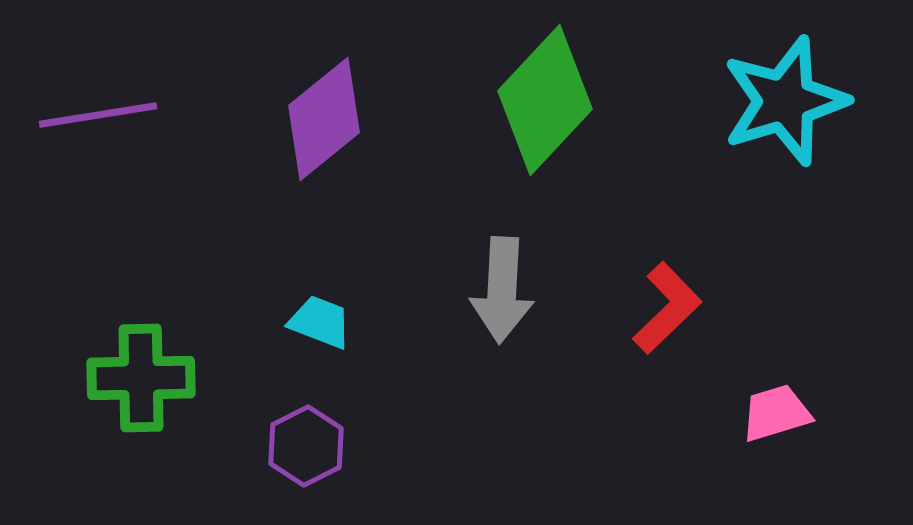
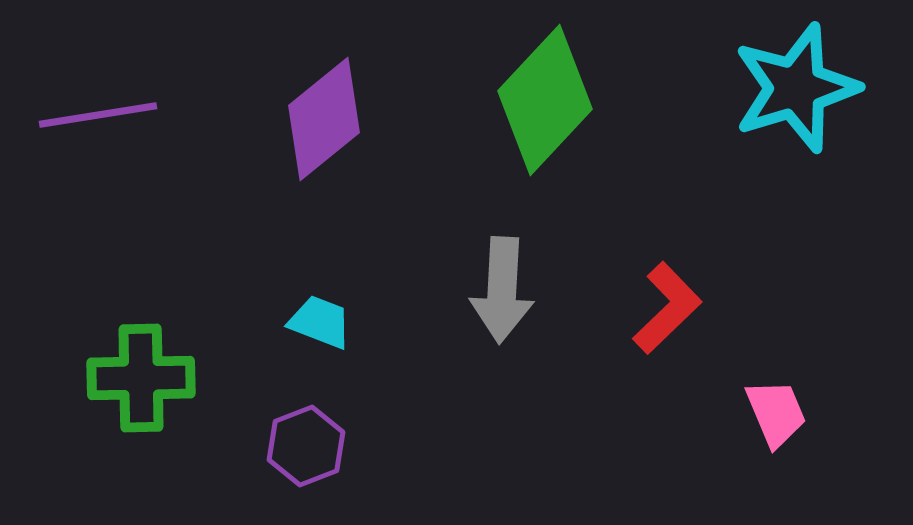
cyan star: moved 11 px right, 13 px up
pink trapezoid: rotated 84 degrees clockwise
purple hexagon: rotated 6 degrees clockwise
